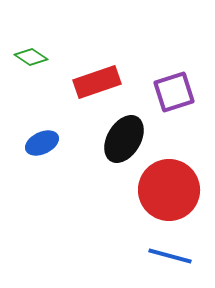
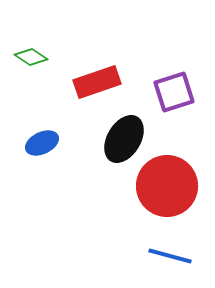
red circle: moved 2 px left, 4 px up
